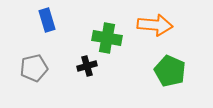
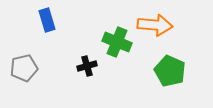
green cross: moved 10 px right, 4 px down; rotated 12 degrees clockwise
gray pentagon: moved 10 px left
